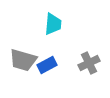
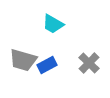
cyan trapezoid: rotated 115 degrees clockwise
gray cross: rotated 20 degrees counterclockwise
